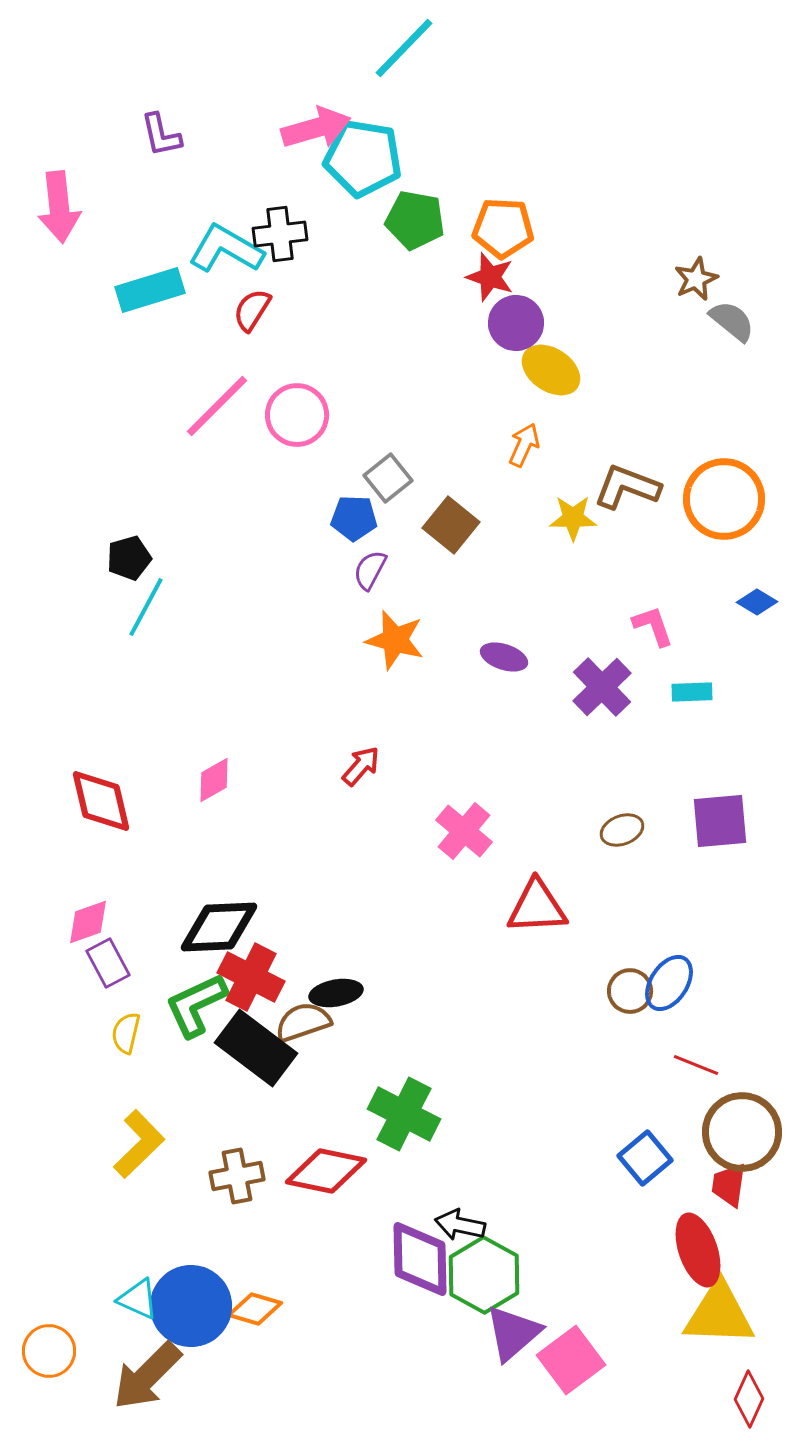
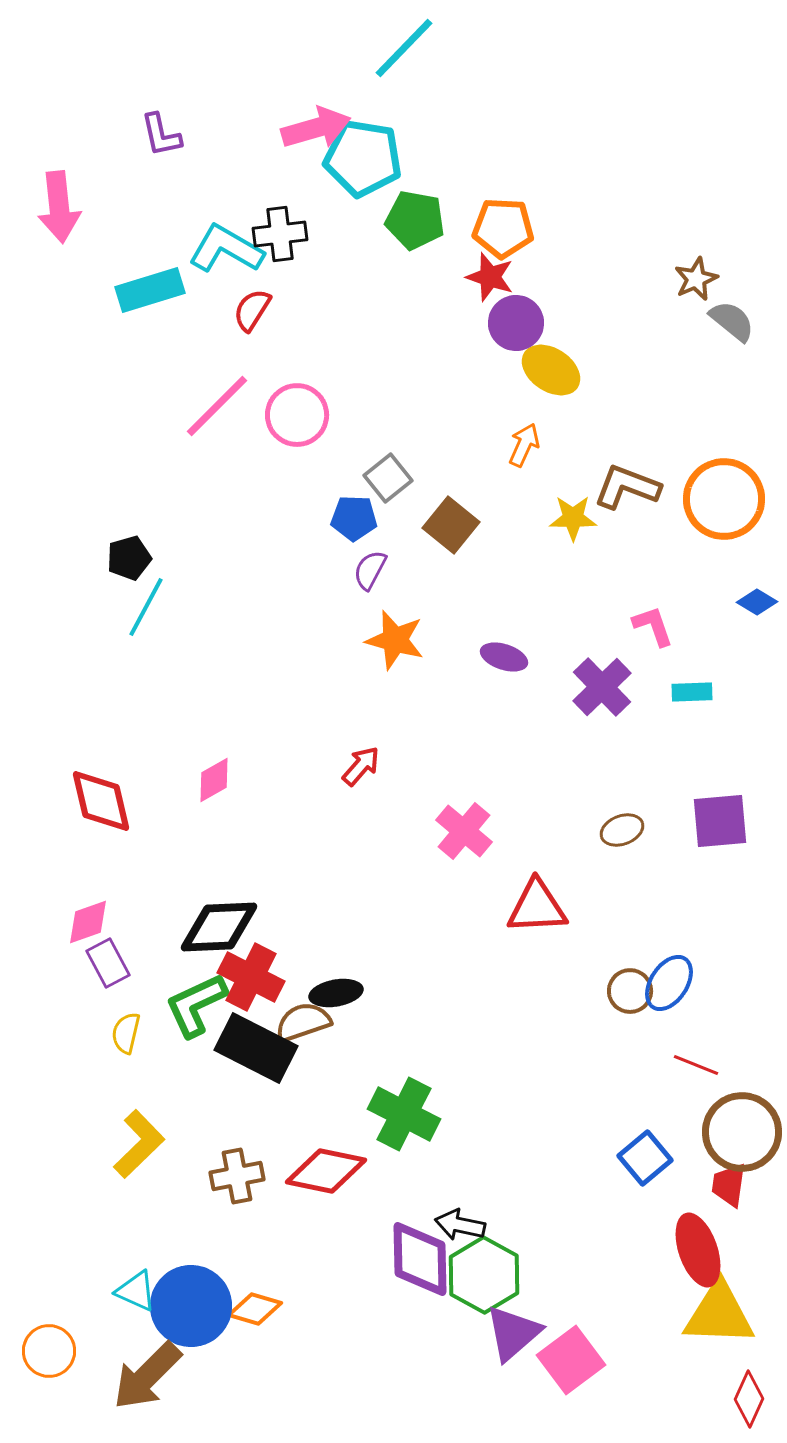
black rectangle at (256, 1048): rotated 10 degrees counterclockwise
cyan triangle at (138, 1299): moved 2 px left, 8 px up
